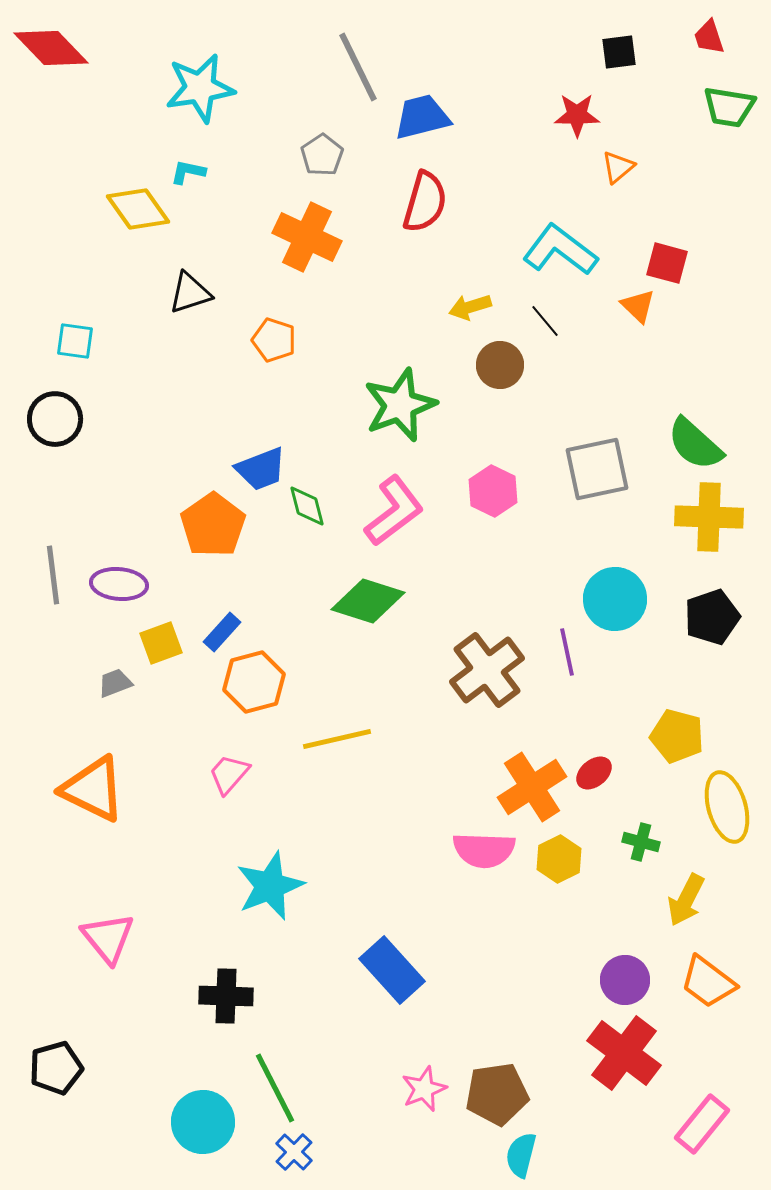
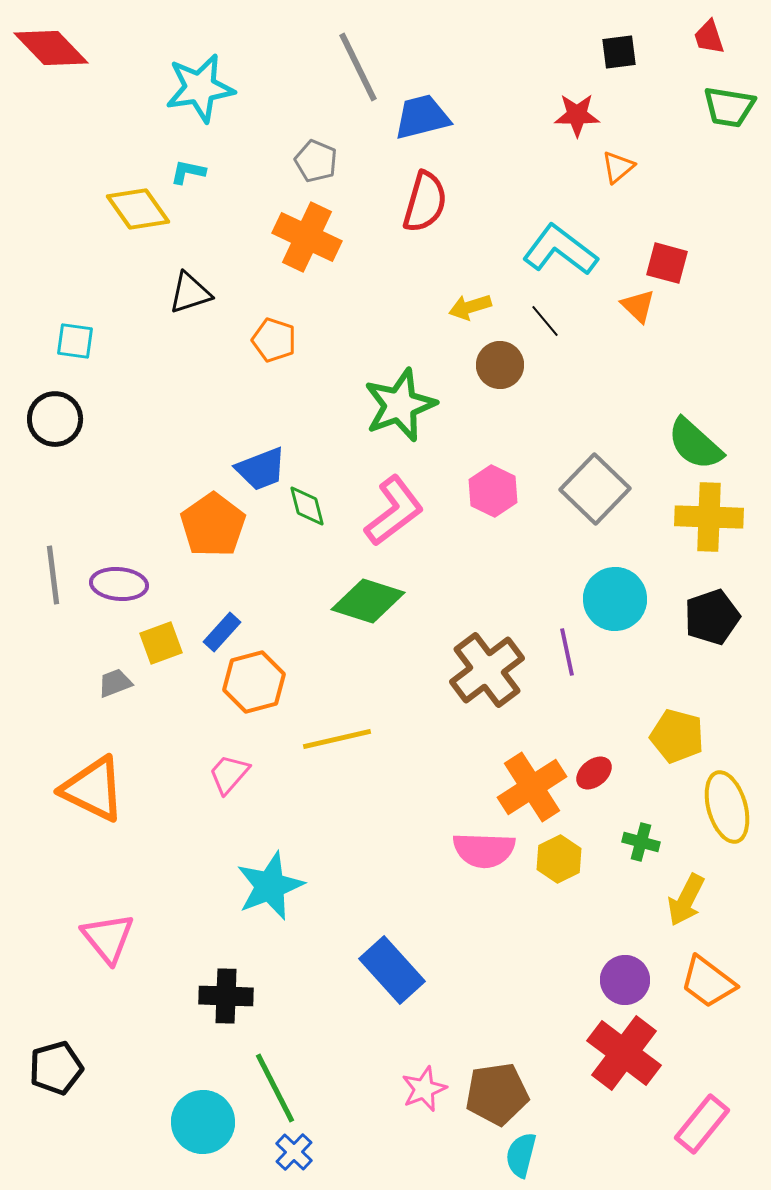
gray pentagon at (322, 155): moved 6 px left, 6 px down; rotated 15 degrees counterclockwise
gray square at (597, 469): moved 2 px left, 20 px down; rotated 34 degrees counterclockwise
